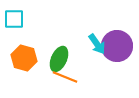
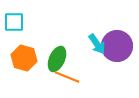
cyan square: moved 3 px down
green ellipse: moved 2 px left
orange line: moved 2 px right
